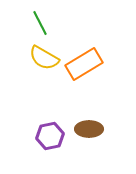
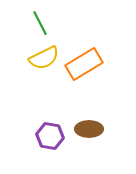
yellow semicircle: rotated 56 degrees counterclockwise
purple hexagon: rotated 20 degrees clockwise
